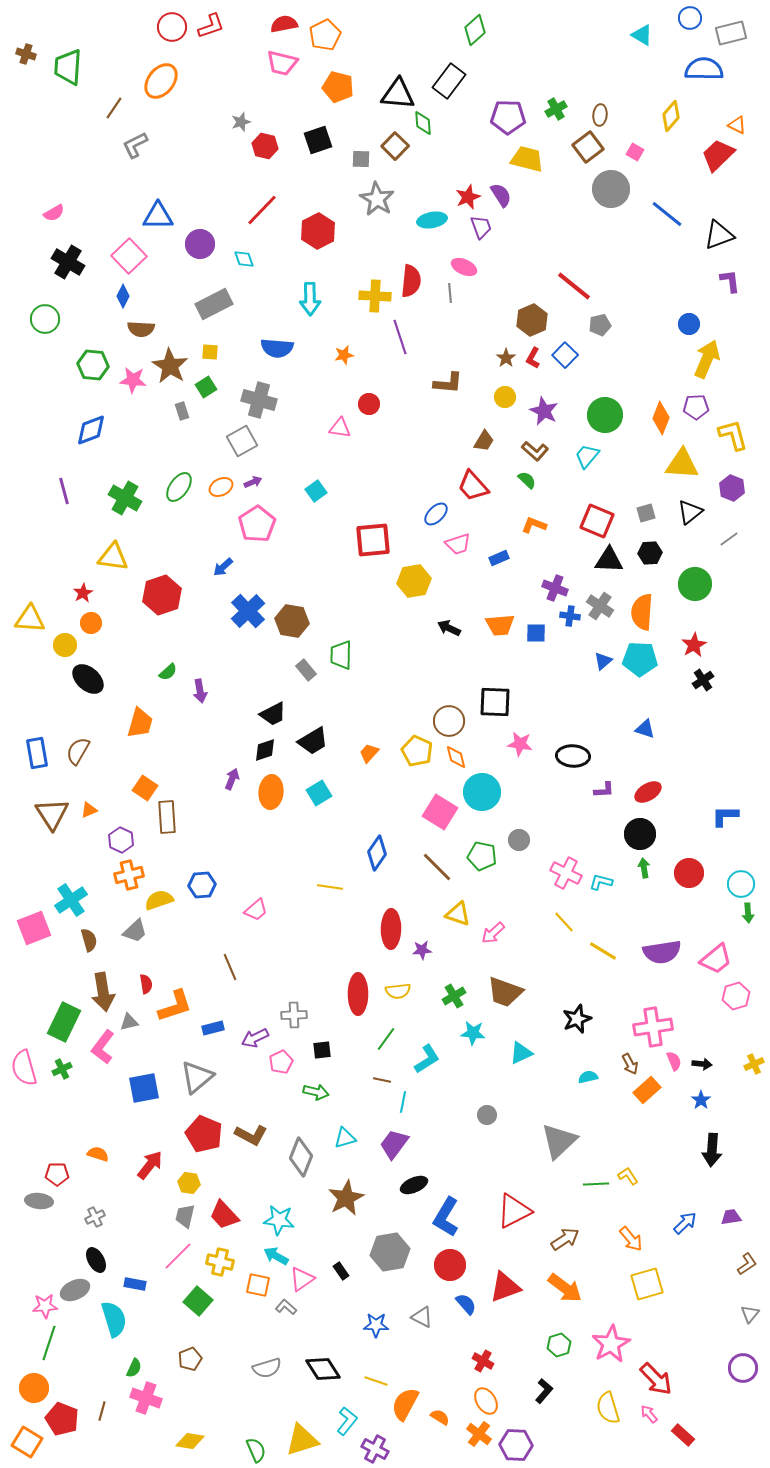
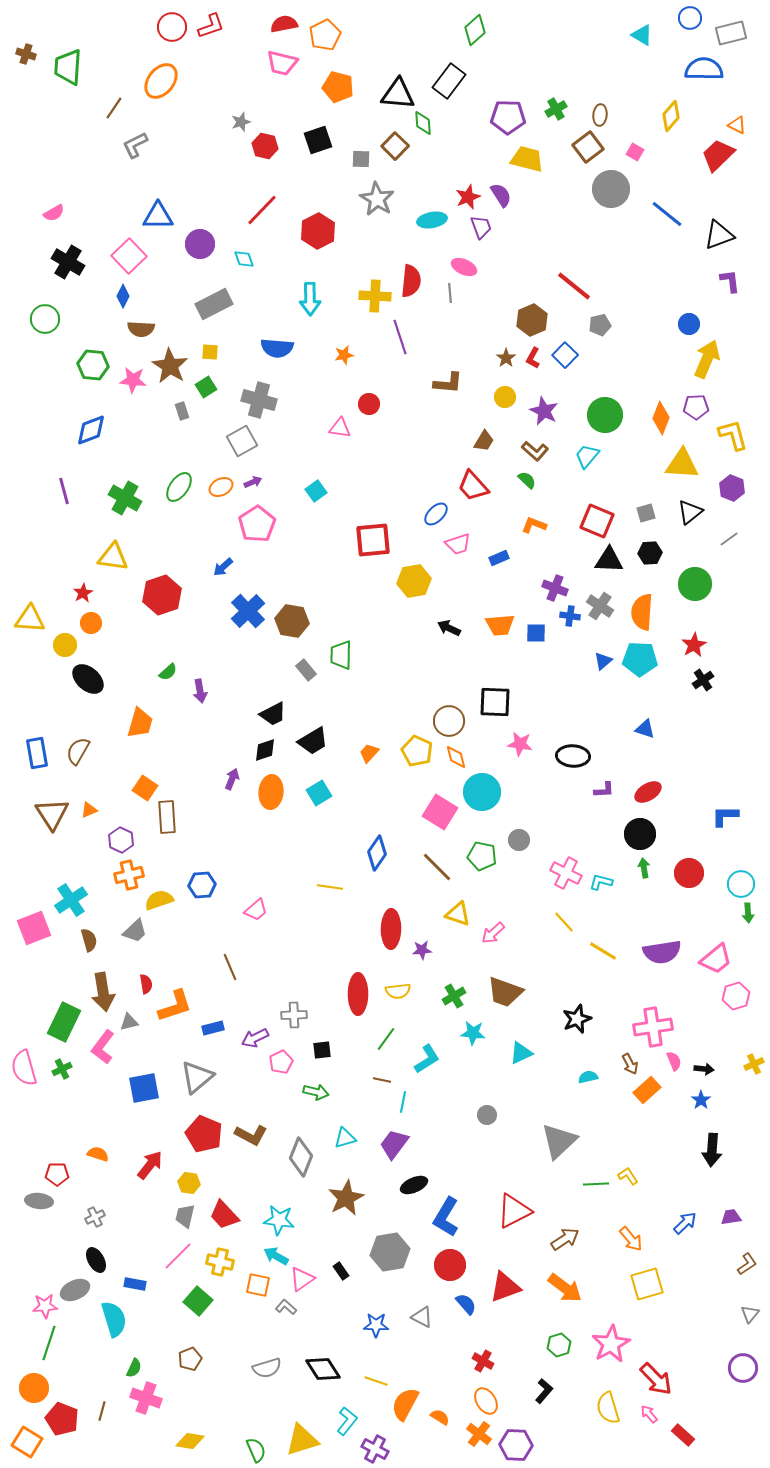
black arrow at (702, 1064): moved 2 px right, 5 px down
